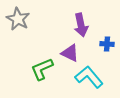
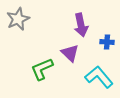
gray star: rotated 20 degrees clockwise
blue cross: moved 2 px up
purple triangle: rotated 18 degrees clockwise
cyan L-shape: moved 10 px right
